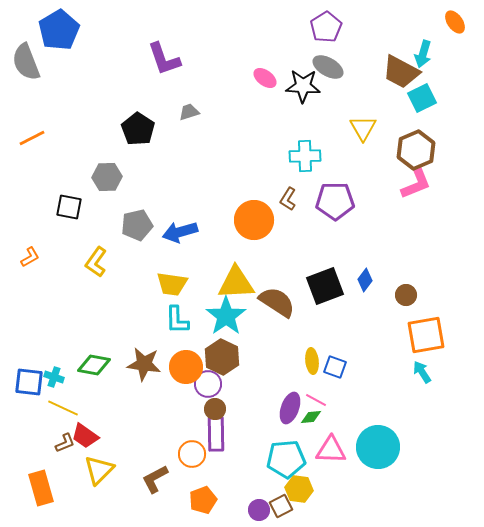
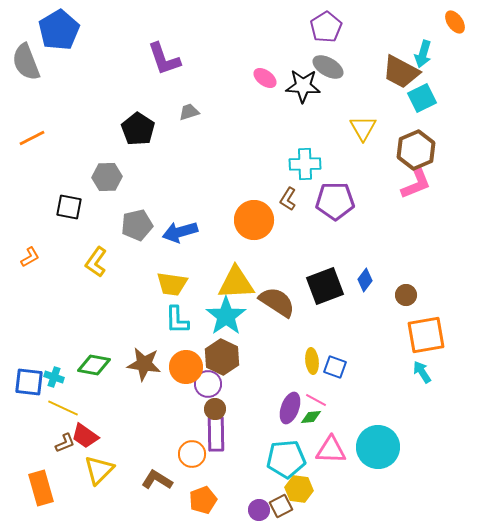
cyan cross at (305, 156): moved 8 px down
brown L-shape at (155, 479): moved 2 px right, 1 px down; rotated 60 degrees clockwise
